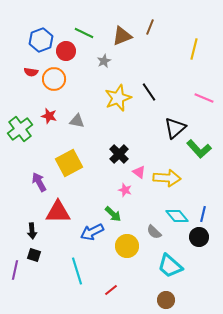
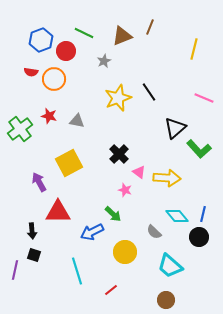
yellow circle: moved 2 px left, 6 px down
